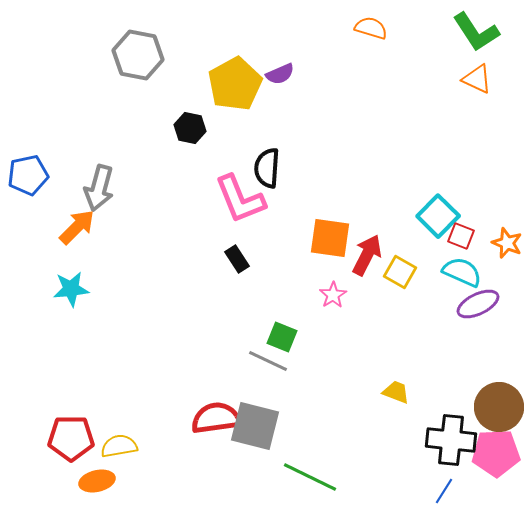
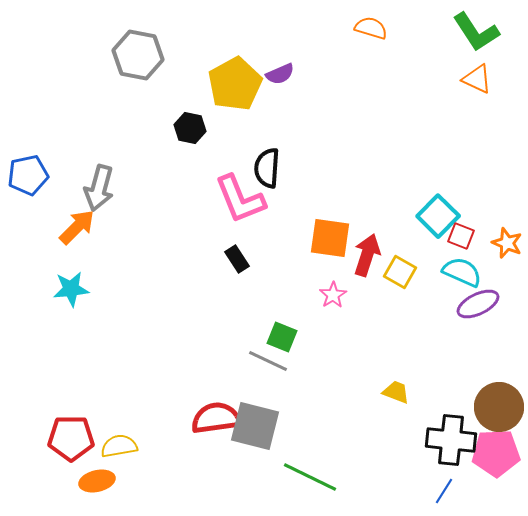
red arrow: rotated 9 degrees counterclockwise
